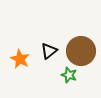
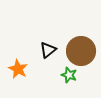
black triangle: moved 1 px left, 1 px up
orange star: moved 2 px left, 10 px down
